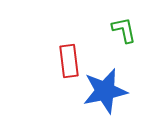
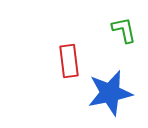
blue star: moved 5 px right, 2 px down
